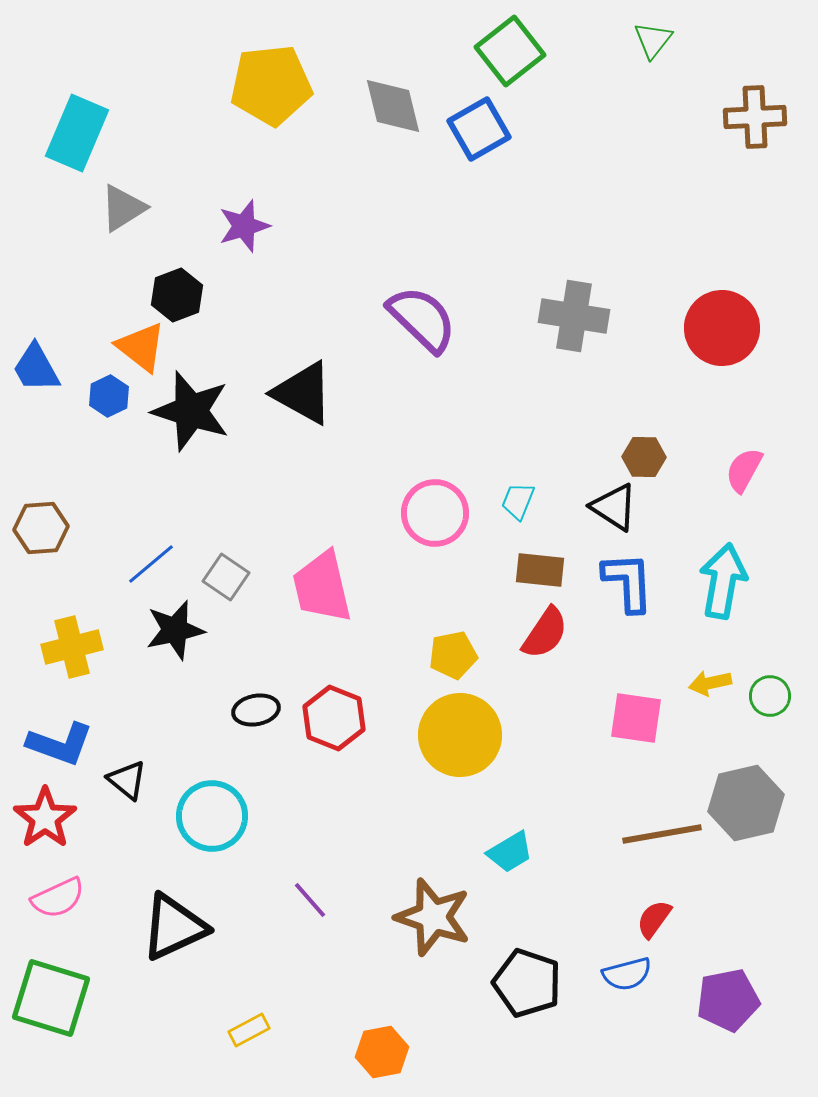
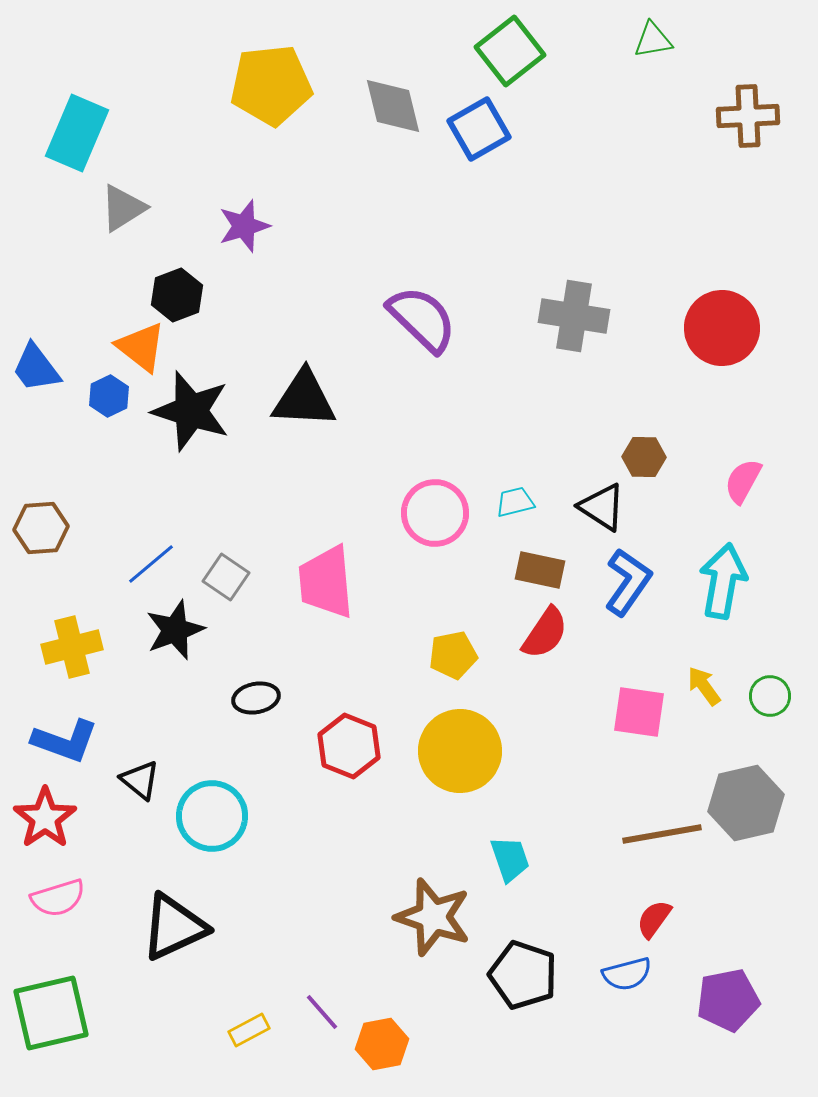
green triangle at (653, 40): rotated 42 degrees clockwise
brown cross at (755, 117): moved 7 px left, 1 px up
blue trapezoid at (36, 368): rotated 8 degrees counterclockwise
black triangle at (303, 393): moved 1 px right, 6 px down; rotated 26 degrees counterclockwise
pink semicircle at (744, 470): moved 1 px left, 11 px down
cyan trapezoid at (518, 501): moved 3 px left, 1 px down; rotated 54 degrees clockwise
black triangle at (614, 507): moved 12 px left
brown rectangle at (540, 570): rotated 6 degrees clockwise
blue L-shape at (628, 582): rotated 38 degrees clockwise
pink trapezoid at (322, 587): moved 4 px right, 5 px up; rotated 8 degrees clockwise
black star at (175, 630): rotated 8 degrees counterclockwise
yellow arrow at (710, 683): moved 6 px left, 3 px down; rotated 66 degrees clockwise
black ellipse at (256, 710): moved 12 px up
red hexagon at (334, 718): moved 15 px right, 28 px down
pink square at (636, 718): moved 3 px right, 6 px up
yellow circle at (460, 735): moved 16 px down
blue L-shape at (60, 744): moved 5 px right, 3 px up
black triangle at (127, 780): moved 13 px right
cyan trapezoid at (510, 852): moved 7 px down; rotated 78 degrees counterclockwise
pink semicircle at (58, 898): rotated 8 degrees clockwise
purple line at (310, 900): moved 12 px right, 112 px down
black pentagon at (527, 983): moved 4 px left, 8 px up
green square at (51, 998): moved 15 px down; rotated 30 degrees counterclockwise
orange hexagon at (382, 1052): moved 8 px up
